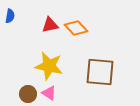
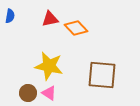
red triangle: moved 6 px up
brown square: moved 2 px right, 3 px down
brown circle: moved 1 px up
